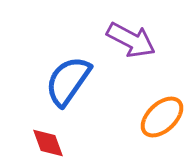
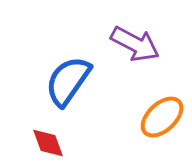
purple arrow: moved 4 px right, 4 px down
